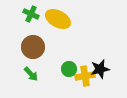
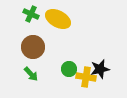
yellow cross: moved 1 px right, 1 px down; rotated 18 degrees clockwise
